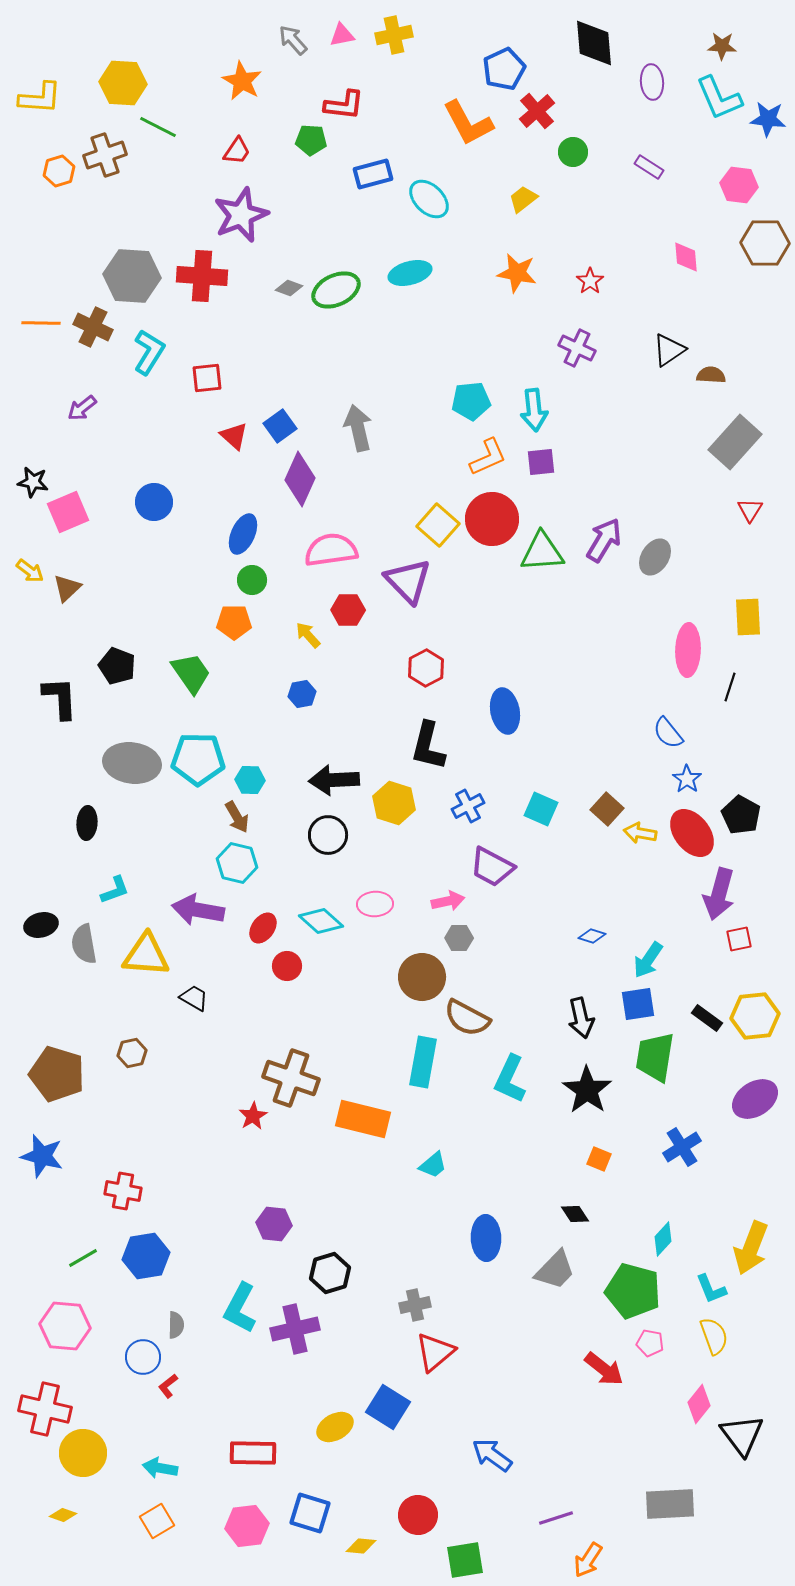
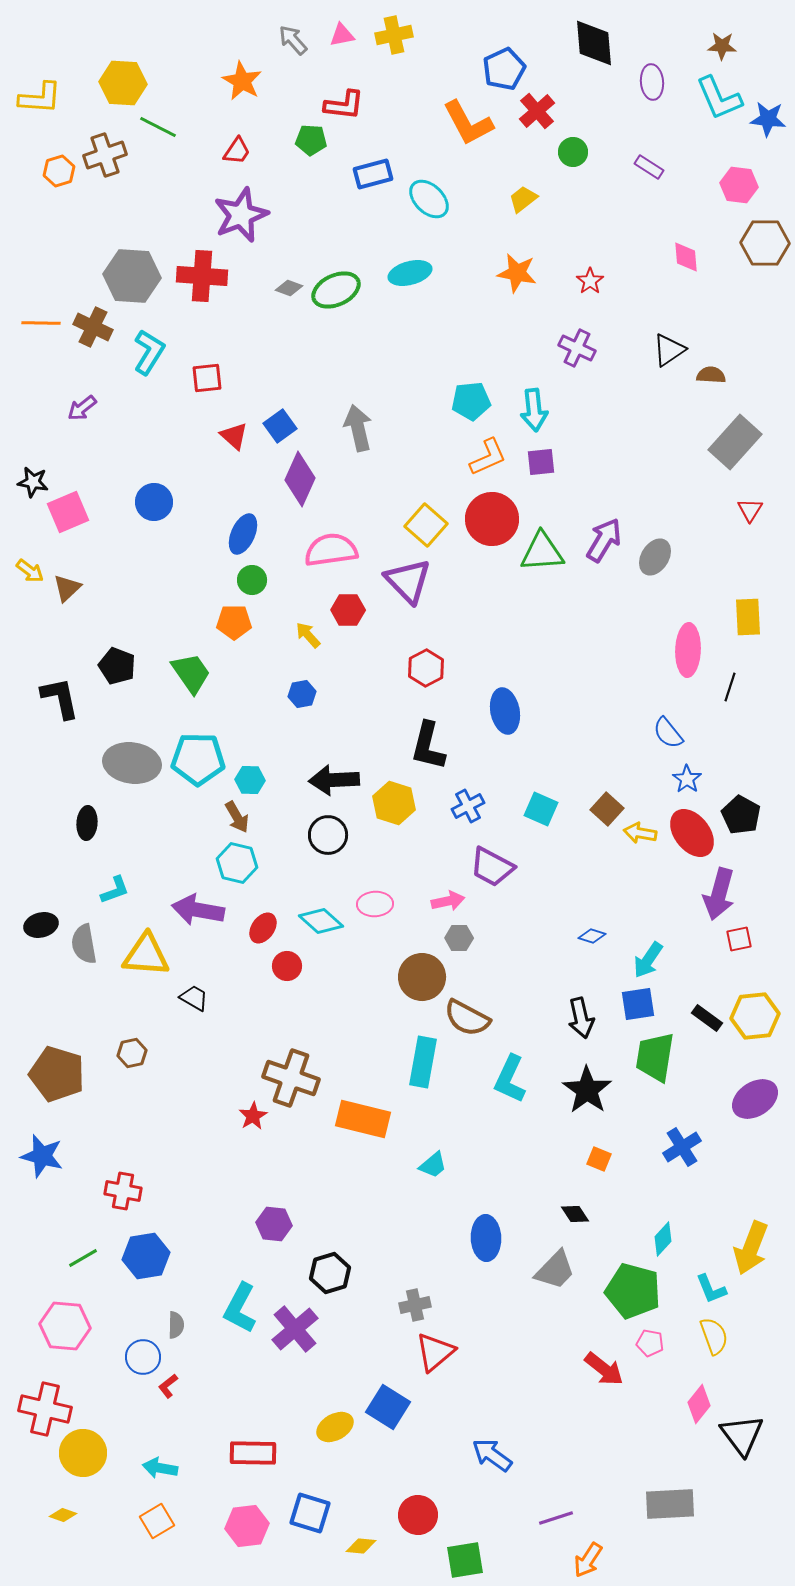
yellow square at (438, 525): moved 12 px left
black L-shape at (60, 698): rotated 9 degrees counterclockwise
purple cross at (295, 1329): rotated 27 degrees counterclockwise
